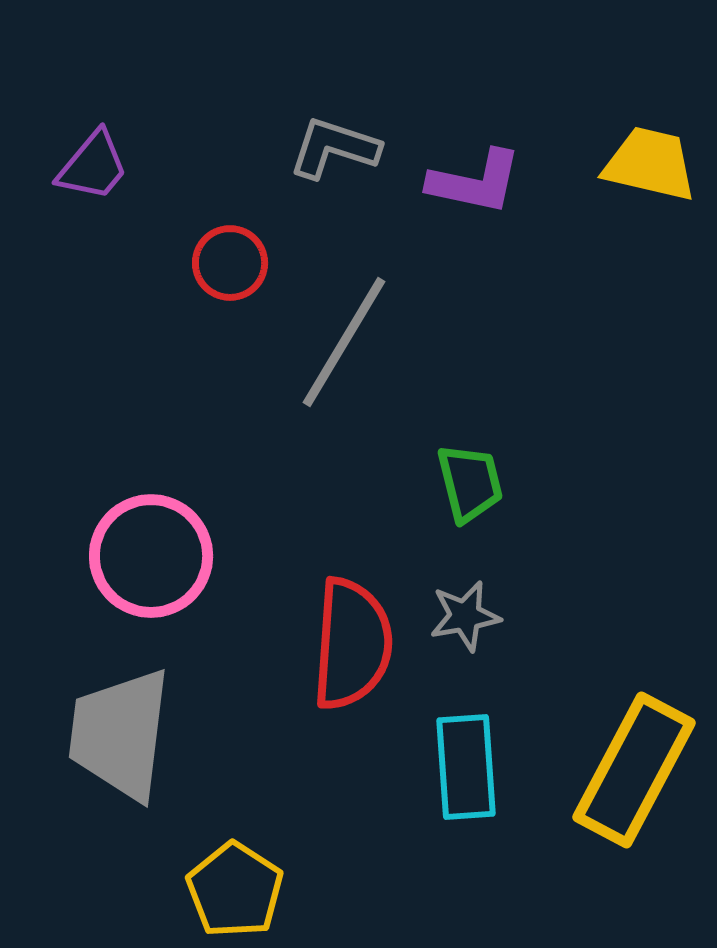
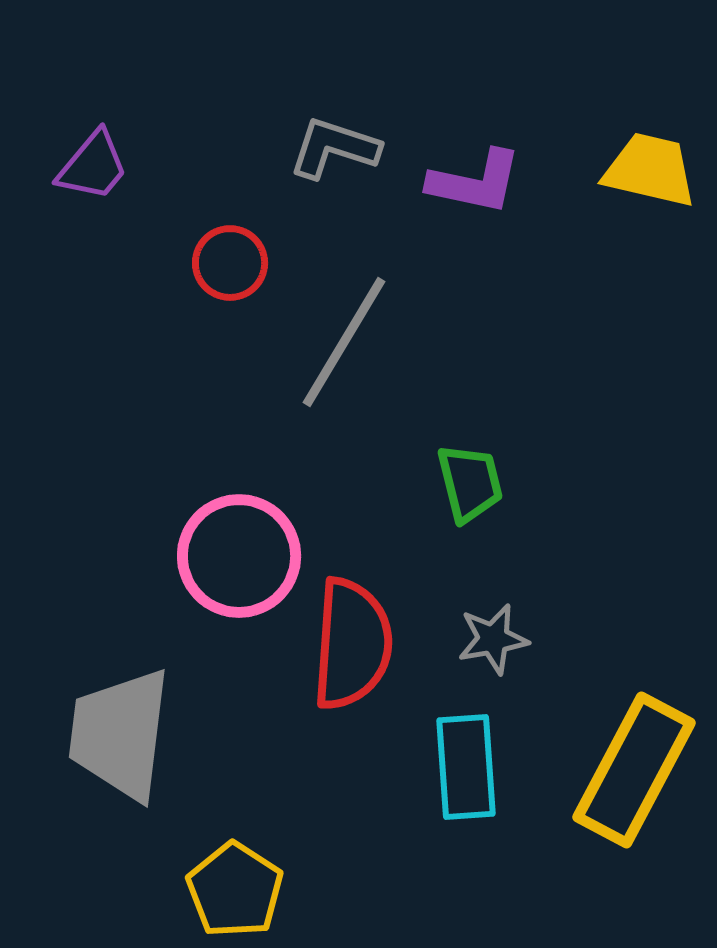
yellow trapezoid: moved 6 px down
pink circle: moved 88 px right
gray star: moved 28 px right, 23 px down
